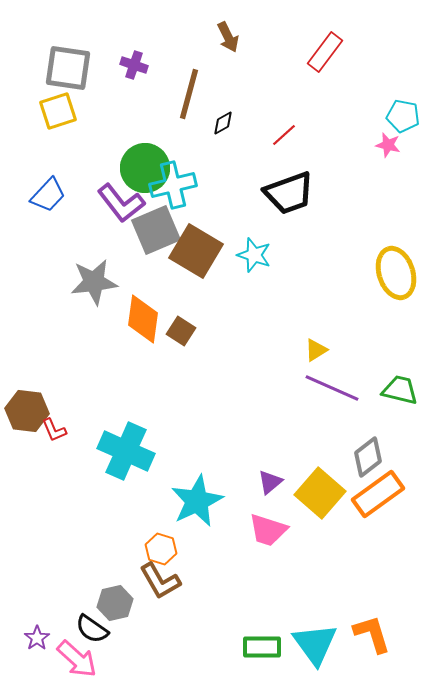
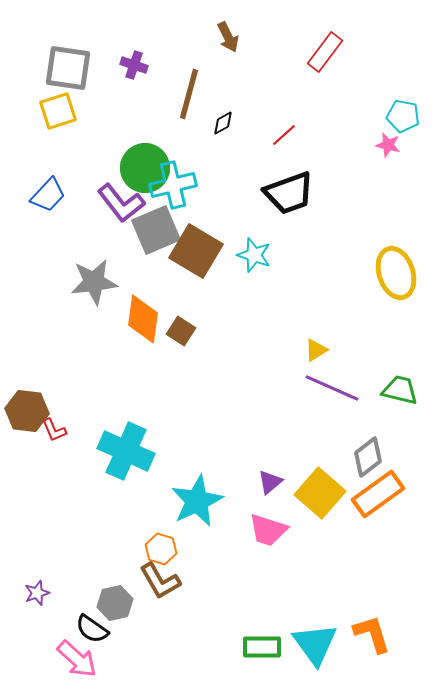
purple star at (37, 638): moved 45 px up; rotated 15 degrees clockwise
